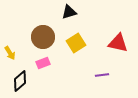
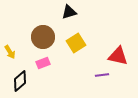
red triangle: moved 13 px down
yellow arrow: moved 1 px up
